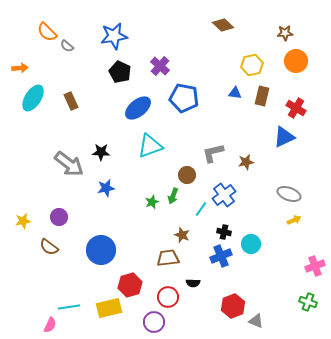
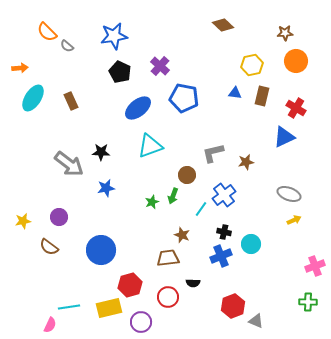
green cross at (308, 302): rotated 18 degrees counterclockwise
purple circle at (154, 322): moved 13 px left
